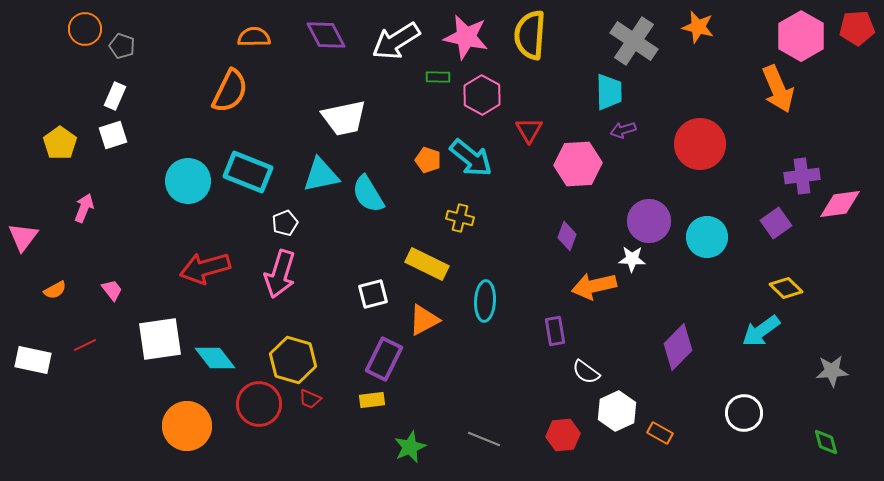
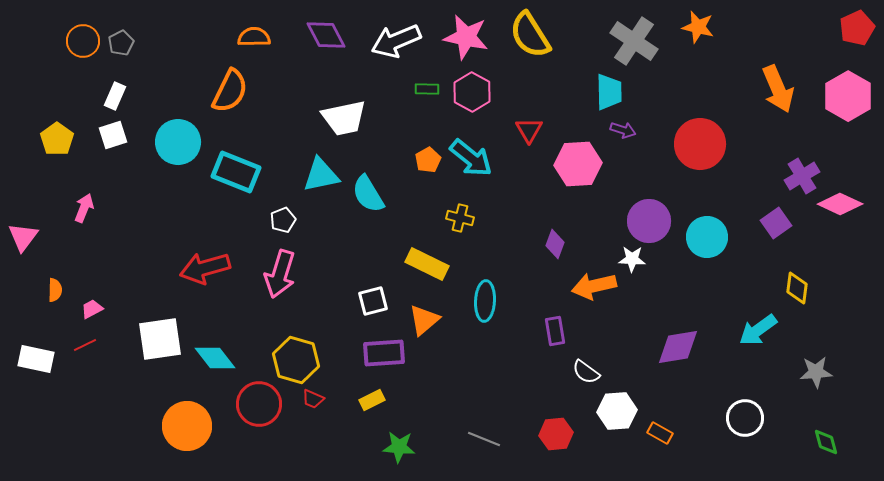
red pentagon at (857, 28): rotated 20 degrees counterclockwise
orange circle at (85, 29): moved 2 px left, 12 px down
yellow semicircle at (530, 35): rotated 36 degrees counterclockwise
pink hexagon at (801, 36): moved 47 px right, 60 px down
white arrow at (396, 41): rotated 9 degrees clockwise
gray pentagon at (122, 46): moved 1 px left, 3 px up; rotated 25 degrees clockwise
green rectangle at (438, 77): moved 11 px left, 12 px down
pink hexagon at (482, 95): moved 10 px left, 3 px up
purple arrow at (623, 130): rotated 145 degrees counterclockwise
yellow pentagon at (60, 143): moved 3 px left, 4 px up
orange pentagon at (428, 160): rotated 25 degrees clockwise
cyan rectangle at (248, 172): moved 12 px left
purple cross at (802, 176): rotated 24 degrees counterclockwise
cyan circle at (188, 181): moved 10 px left, 39 px up
pink diamond at (840, 204): rotated 33 degrees clockwise
white pentagon at (285, 223): moved 2 px left, 3 px up
purple diamond at (567, 236): moved 12 px left, 8 px down
yellow diamond at (786, 288): moved 11 px right; rotated 52 degrees clockwise
orange semicircle at (55, 290): rotated 60 degrees counterclockwise
pink trapezoid at (112, 290): moved 20 px left, 19 px down; rotated 80 degrees counterclockwise
white square at (373, 294): moved 7 px down
orange triangle at (424, 320): rotated 12 degrees counterclockwise
cyan arrow at (761, 331): moved 3 px left, 1 px up
purple diamond at (678, 347): rotated 36 degrees clockwise
purple rectangle at (384, 359): moved 6 px up; rotated 60 degrees clockwise
white rectangle at (33, 360): moved 3 px right, 1 px up
yellow hexagon at (293, 360): moved 3 px right
gray star at (832, 371): moved 16 px left, 1 px down
red trapezoid at (310, 399): moved 3 px right
yellow rectangle at (372, 400): rotated 20 degrees counterclockwise
white hexagon at (617, 411): rotated 21 degrees clockwise
white circle at (744, 413): moved 1 px right, 5 px down
red hexagon at (563, 435): moved 7 px left, 1 px up
green star at (410, 447): moved 11 px left; rotated 28 degrees clockwise
